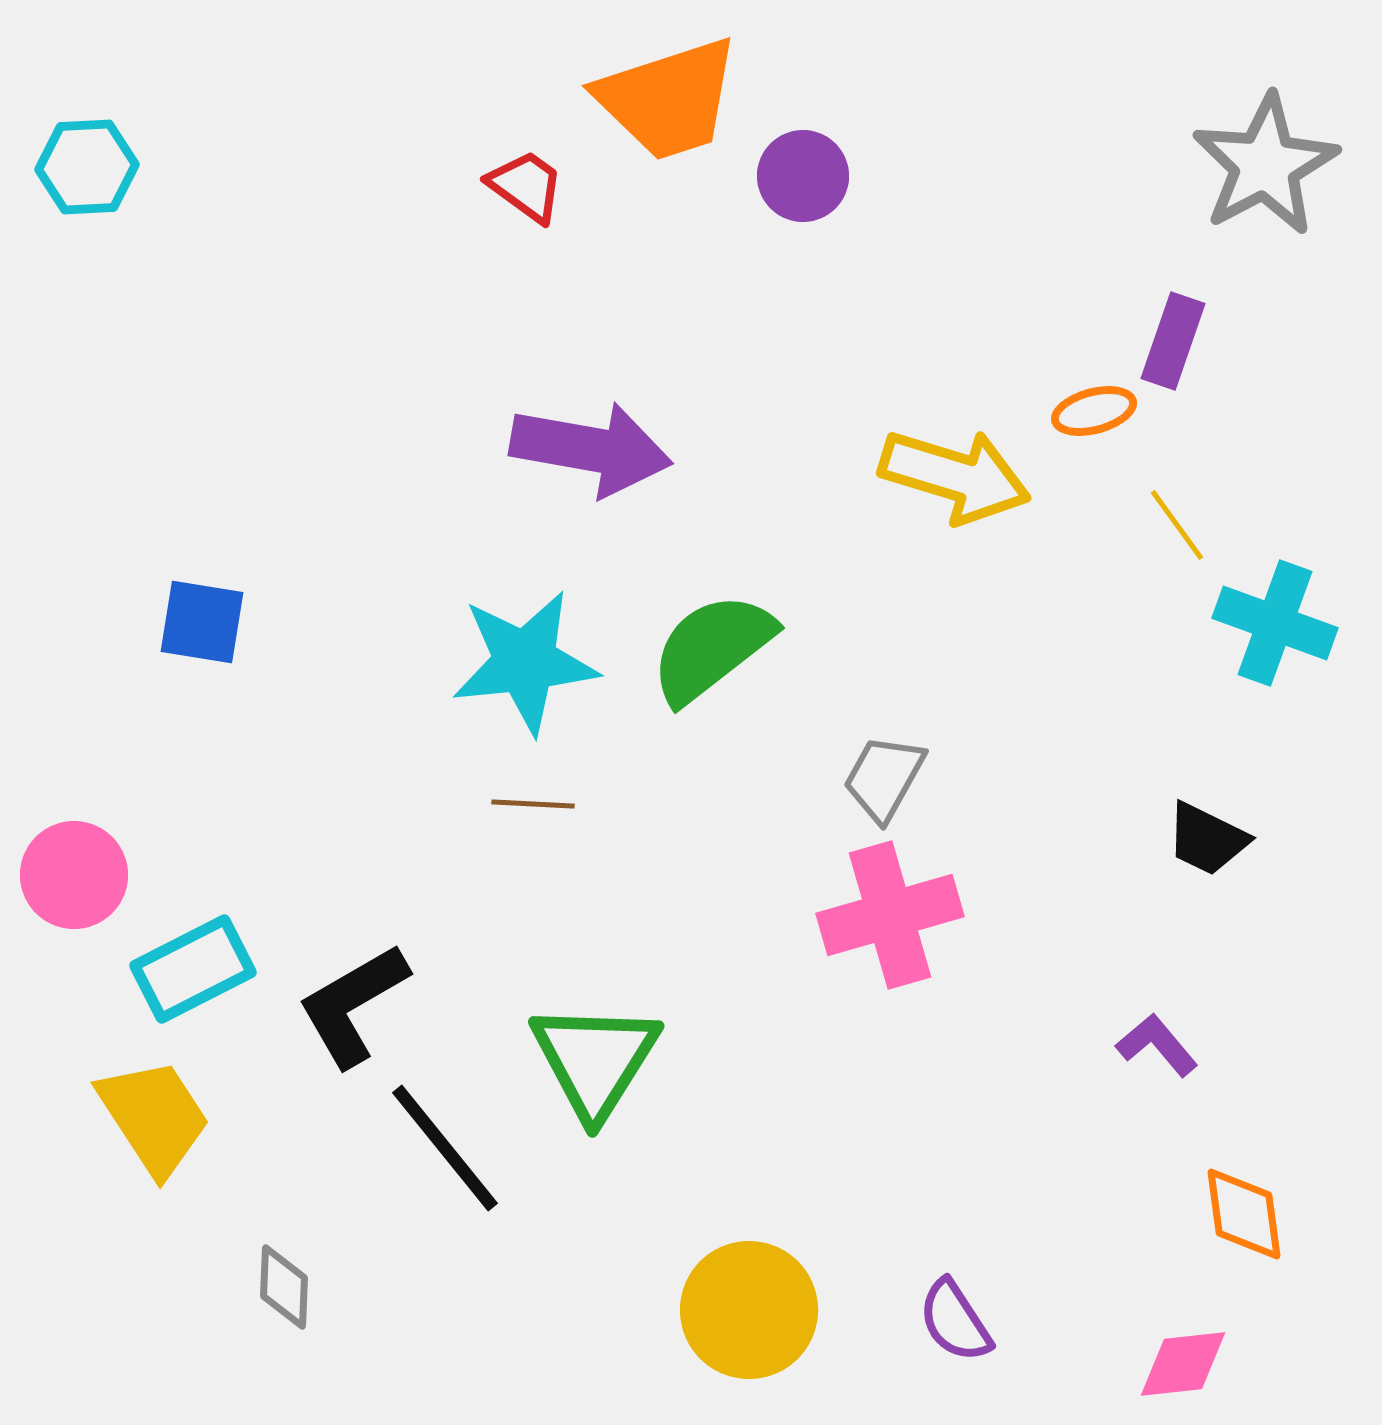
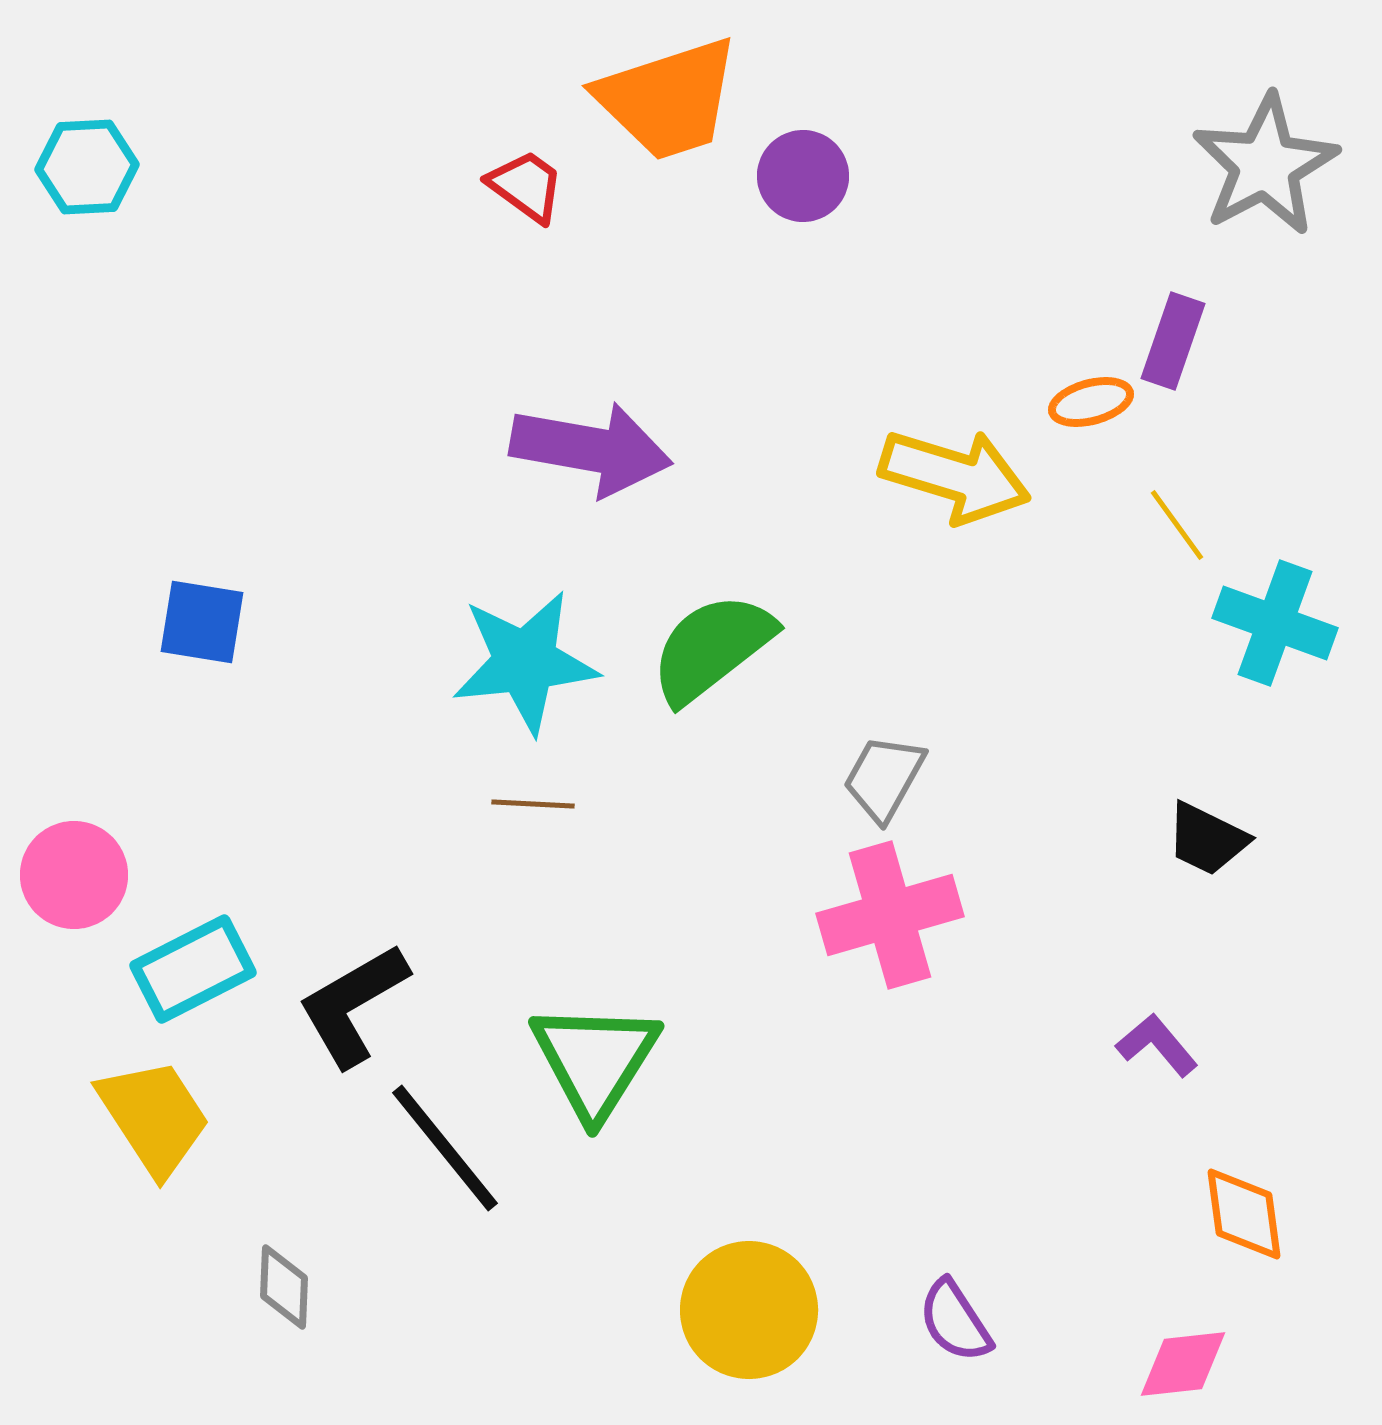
orange ellipse: moved 3 px left, 9 px up
